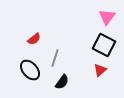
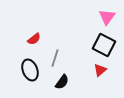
black ellipse: rotated 20 degrees clockwise
